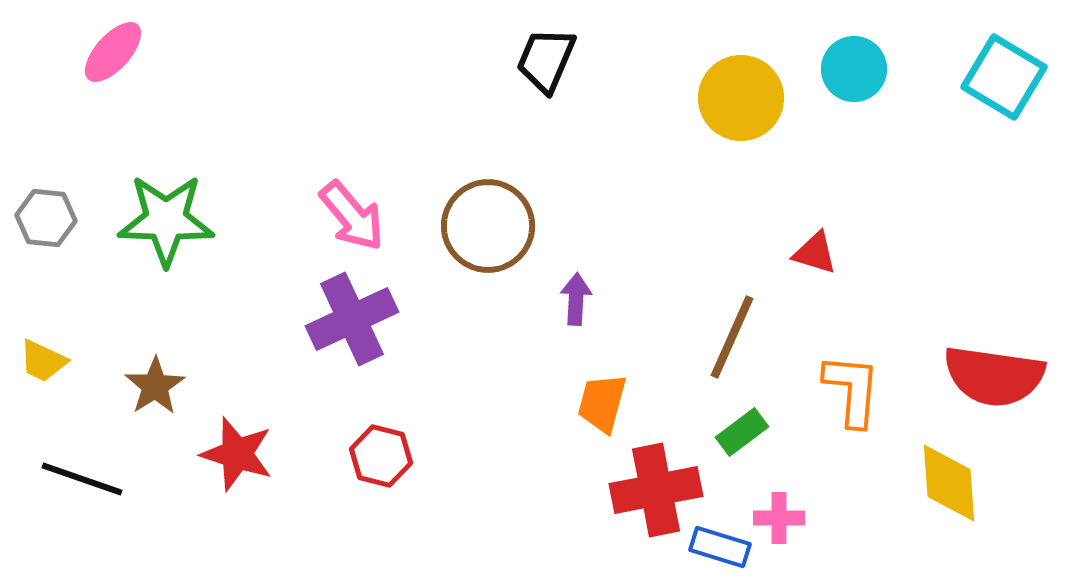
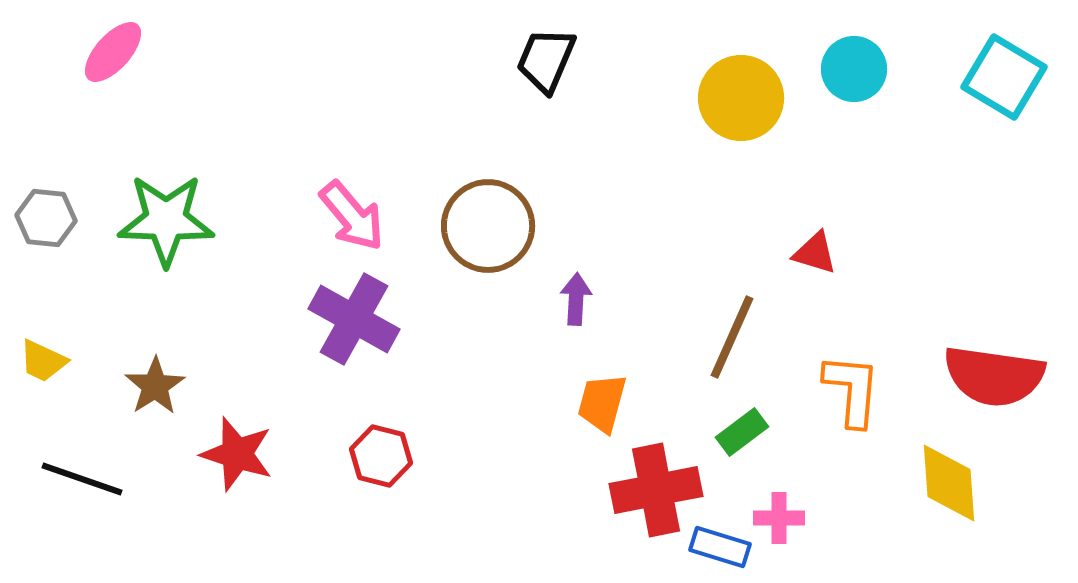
purple cross: moved 2 px right; rotated 36 degrees counterclockwise
